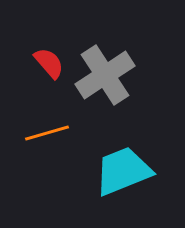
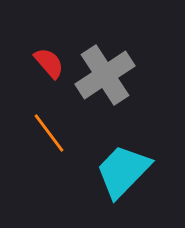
orange line: moved 2 px right; rotated 69 degrees clockwise
cyan trapezoid: rotated 24 degrees counterclockwise
